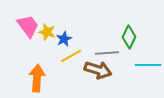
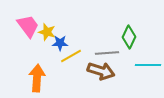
blue star: moved 4 px left, 4 px down; rotated 28 degrees clockwise
brown arrow: moved 3 px right, 1 px down
